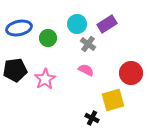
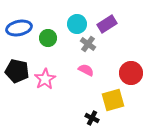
black pentagon: moved 2 px right, 1 px down; rotated 20 degrees clockwise
